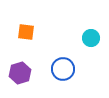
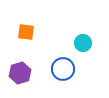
cyan circle: moved 8 px left, 5 px down
